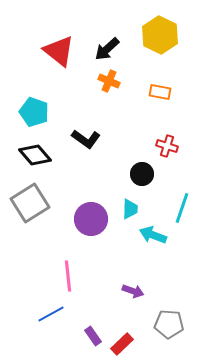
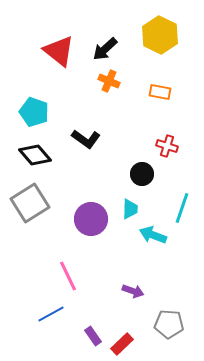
black arrow: moved 2 px left
pink line: rotated 20 degrees counterclockwise
